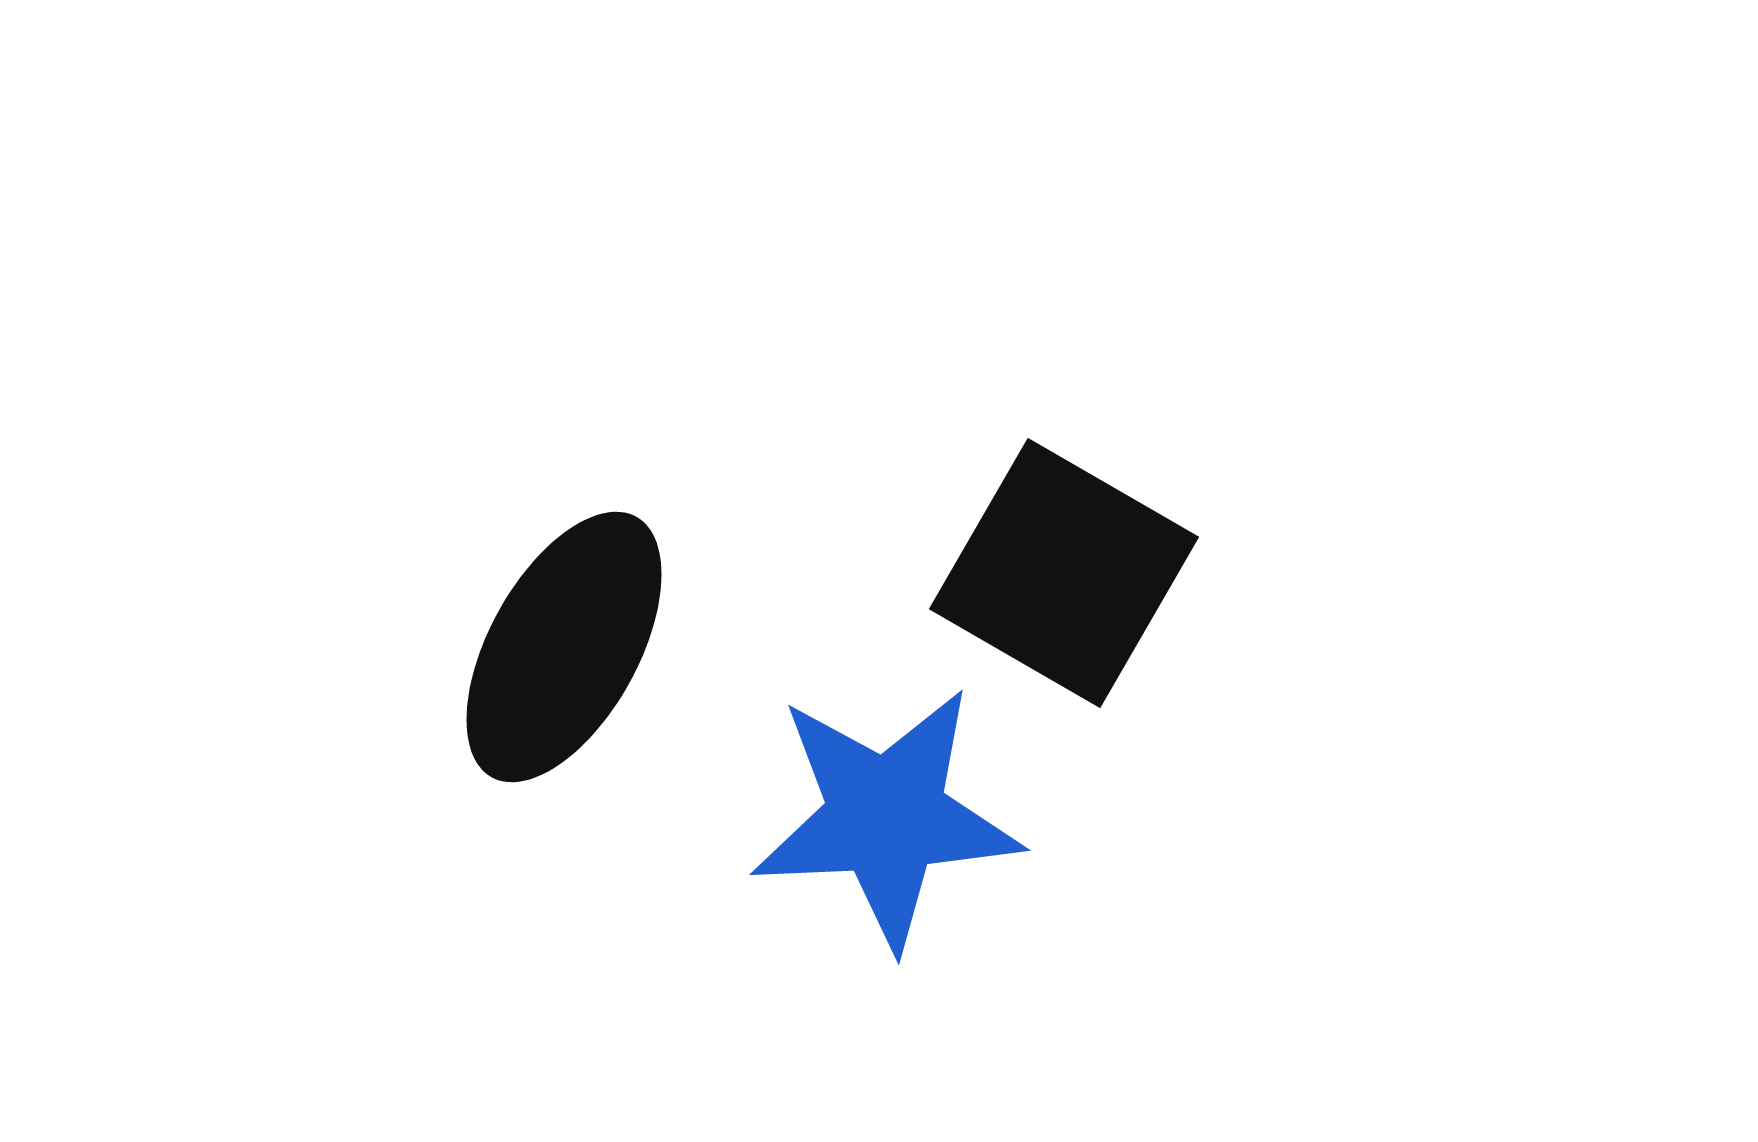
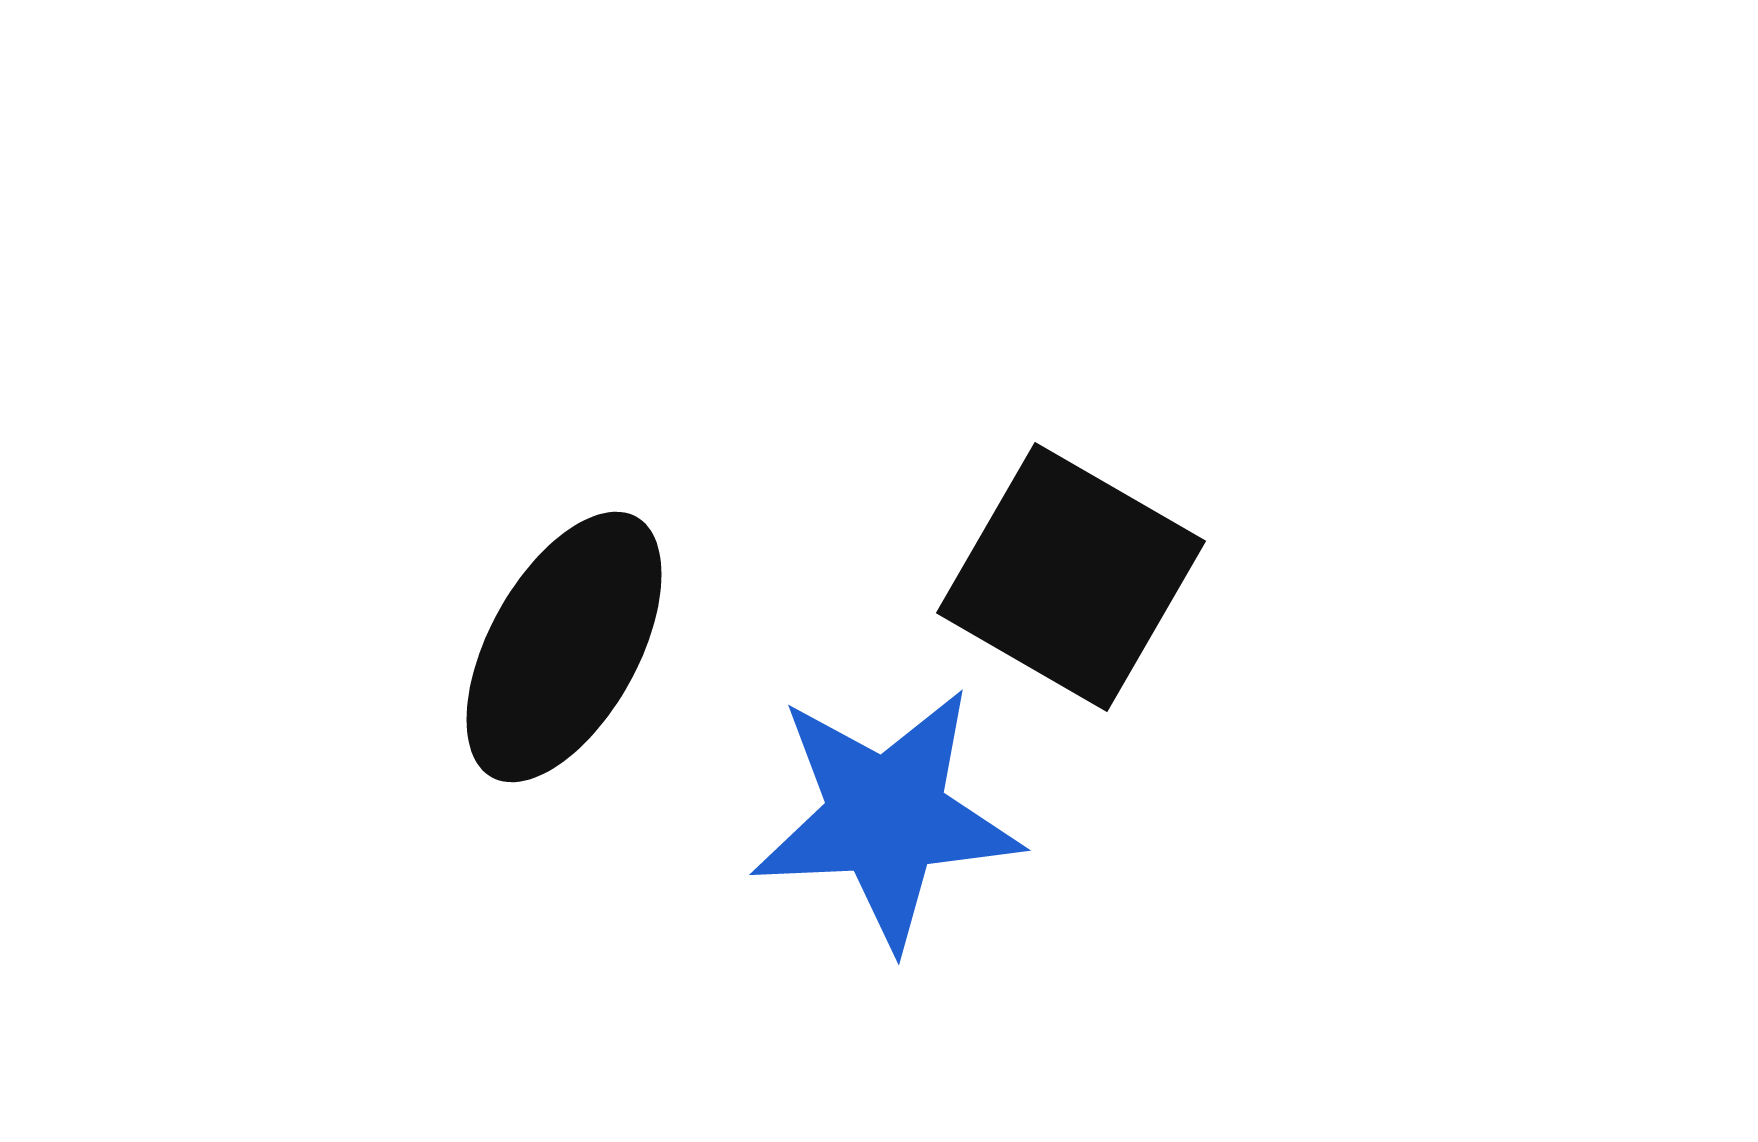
black square: moved 7 px right, 4 px down
